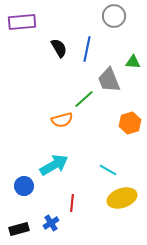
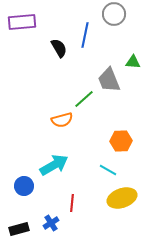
gray circle: moved 2 px up
blue line: moved 2 px left, 14 px up
orange hexagon: moved 9 px left, 18 px down; rotated 15 degrees clockwise
